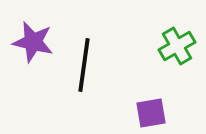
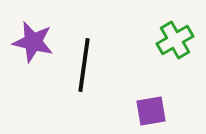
green cross: moved 2 px left, 6 px up
purple square: moved 2 px up
